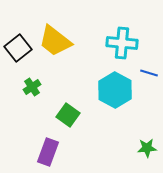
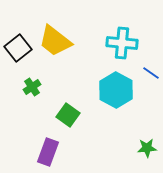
blue line: moved 2 px right; rotated 18 degrees clockwise
cyan hexagon: moved 1 px right
